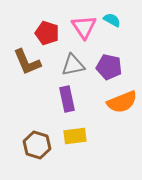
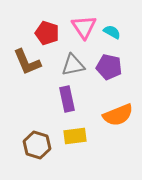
cyan semicircle: moved 12 px down
orange semicircle: moved 4 px left, 13 px down
